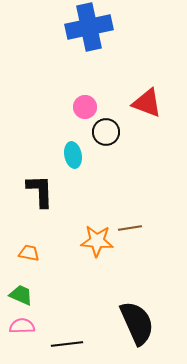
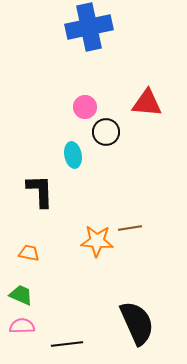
red triangle: rotated 16 degrees counterclockwise
